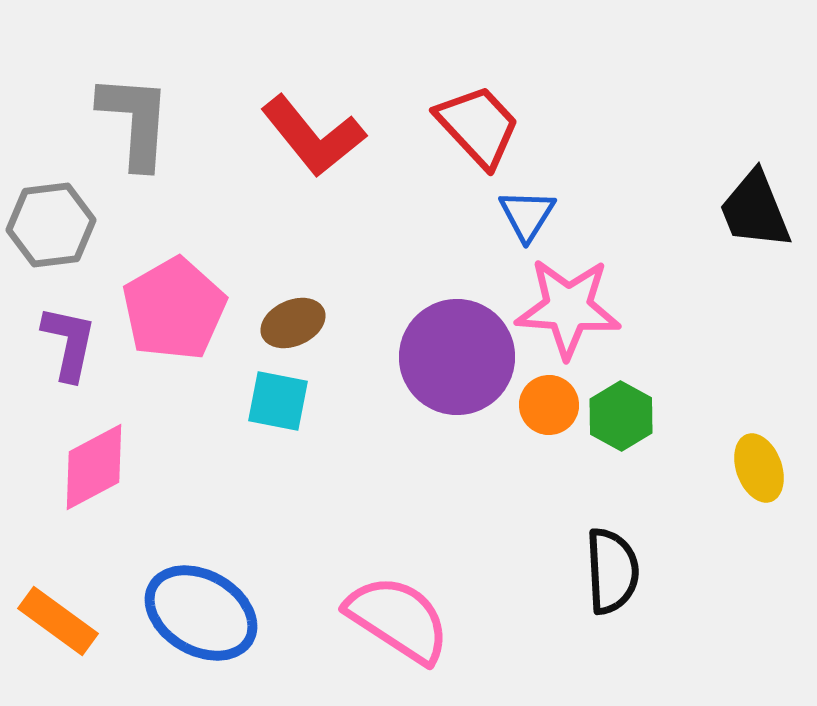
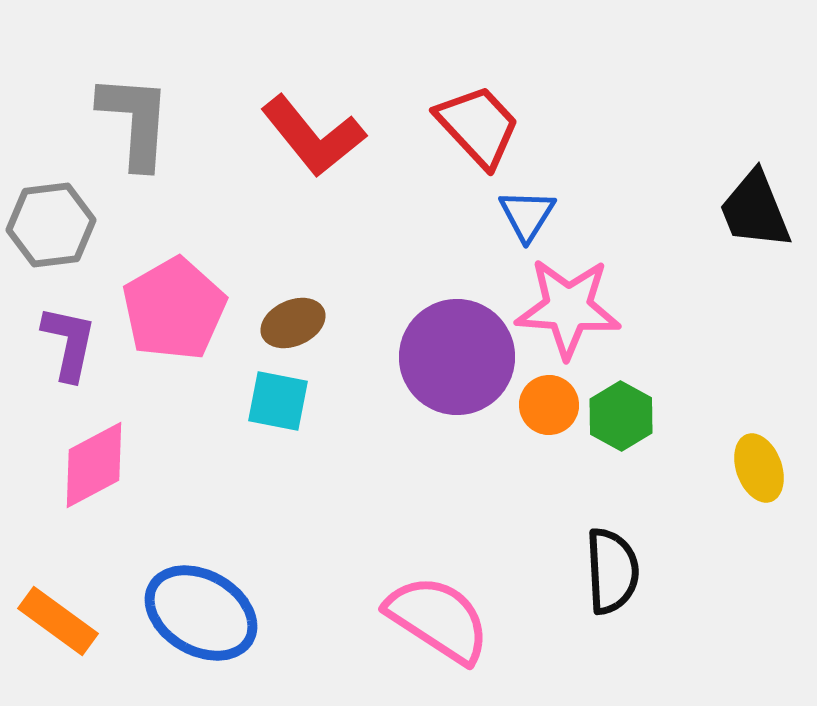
pink diamond: moved 2 px up
pink semicircle: moved 40 px right
